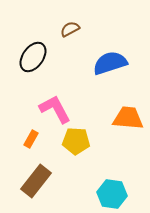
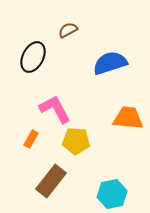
brown semicircle: moved 2 px left, 1 px down
black ellipse: rotated 8 degrees counterclockwise
brown rectangle: moved 15 px right
cyan hexagon: rotated 20 degrees counterclockwise
